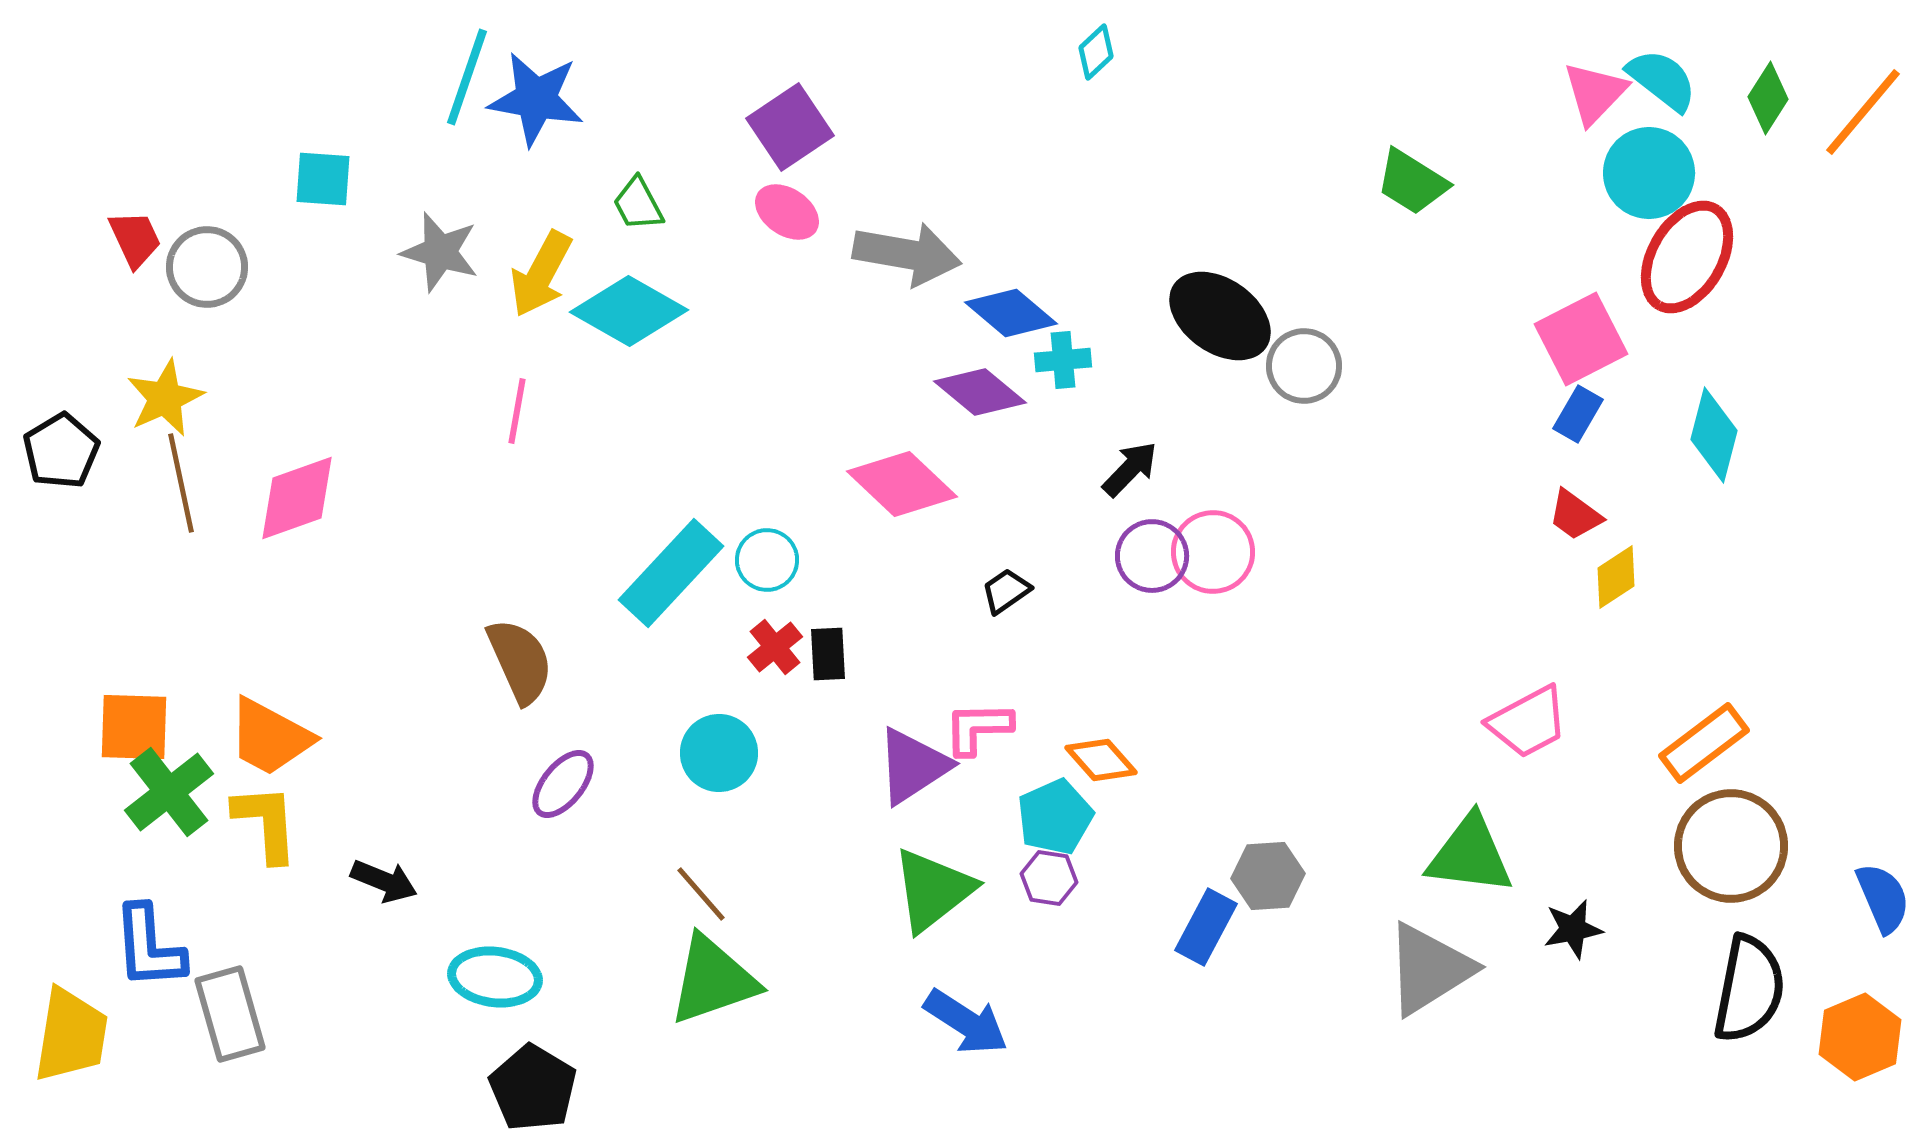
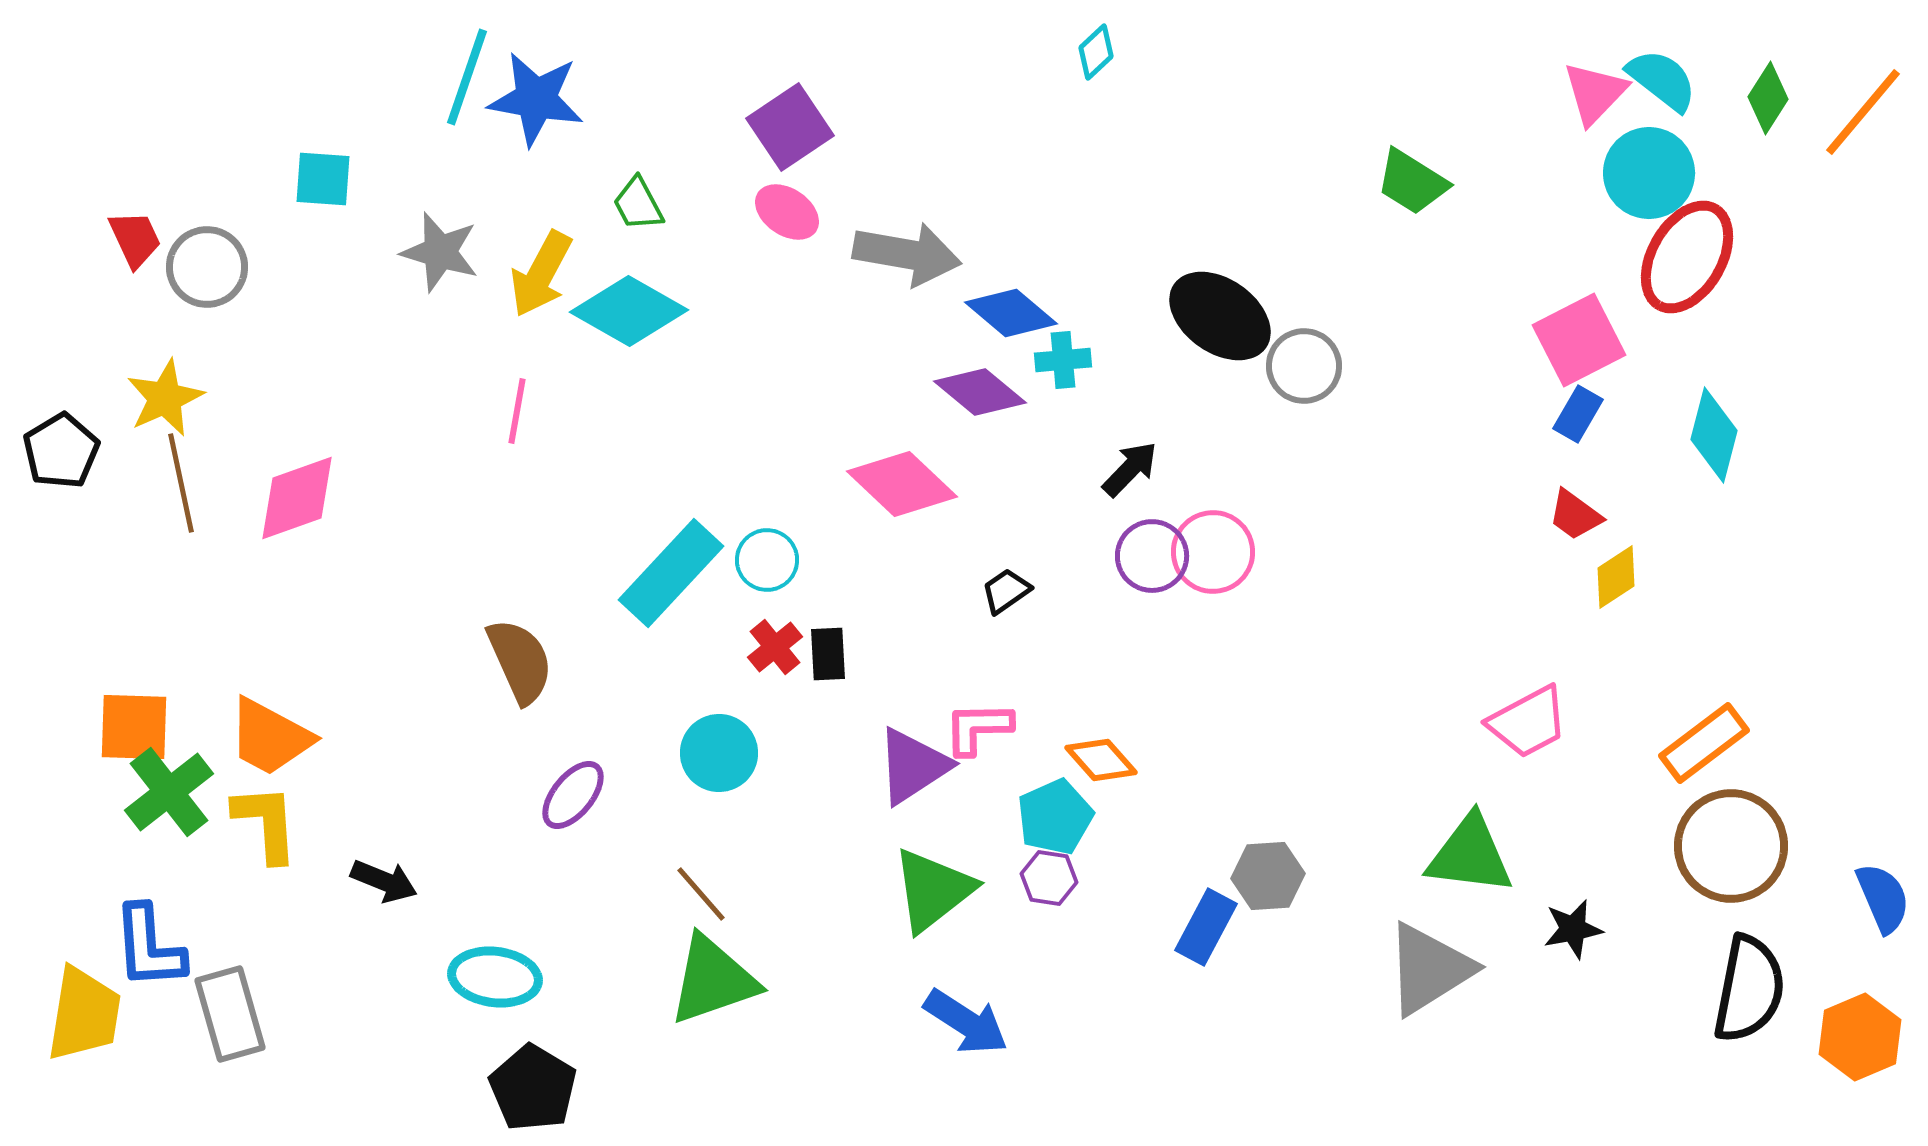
pink square at (1581, 339): moved 2 px left, 1 px down
purple ellipse at (563, 784): moved 10 px right, 11 px down
yellow trapezoid at (71, 1035): moved 13 px right, 21 px up
